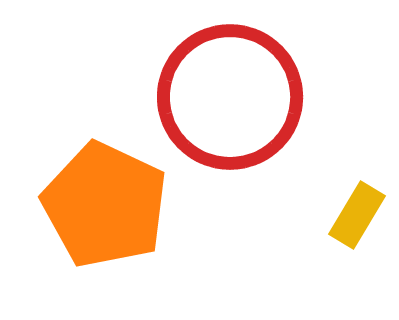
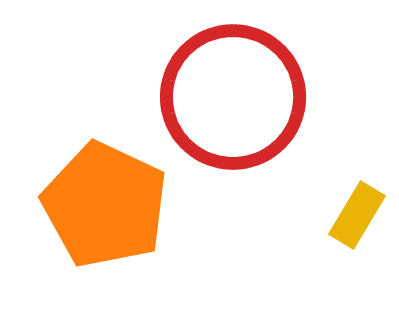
red circle: moved 3 px right
